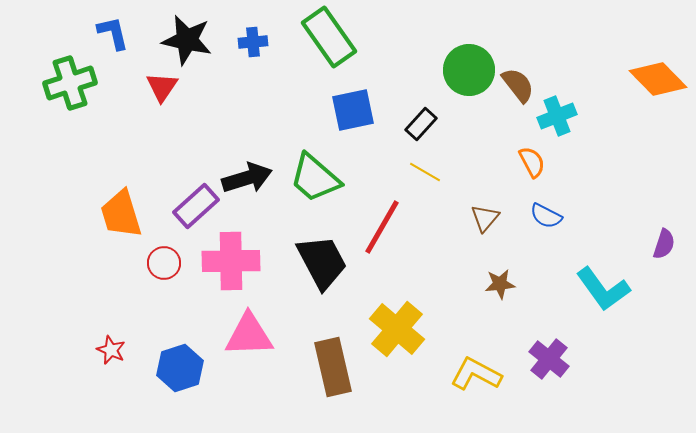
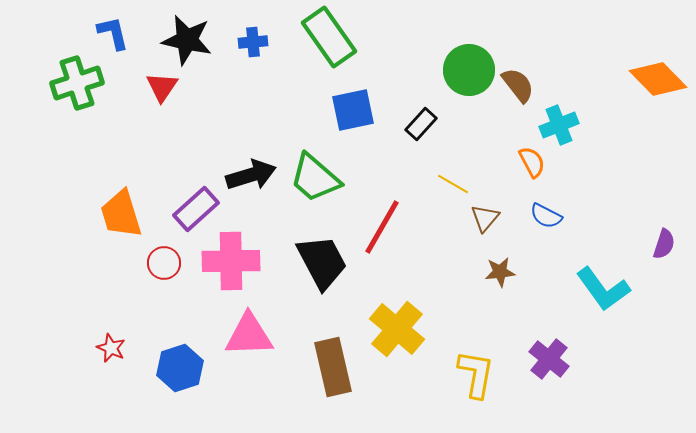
green cross: moved 7 px right
cyan cross: moved 2 px right, 9 px down
yellow line: moved 28 px right, 12 px down
black arrow: moved 4 px right, 3 px up
purple rectangle: moved 3 px down
brown star: moved 12 px up
red star: moved 2 px up
yellow L-shape: rotated 72 degrees clockwise
